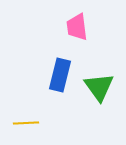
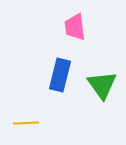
pink trapezoid: moved 2 px left
green triangle: moved 3 px right, 2 px up
